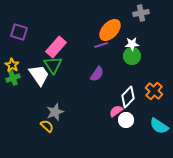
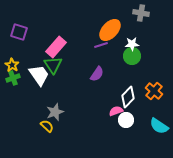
gray cross: rotated 21 degrees clockwise
pink semicircle: rotated 16 degrees clockwise
